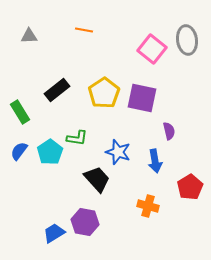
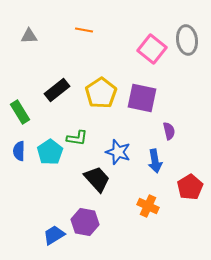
yellow pentagon: moved 3 px left
blue semicircle: rotated 36 degrees counterclockwise
orange cross: rotated 10 degrees clockwise
blue trapezoid: moved 2 px down
